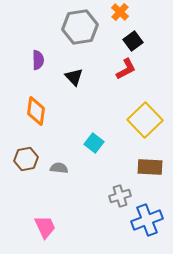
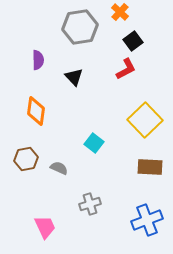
gray semicircle: rotated 18 degrees clockwise
gray cross: moved 30 px left, 8 px down
